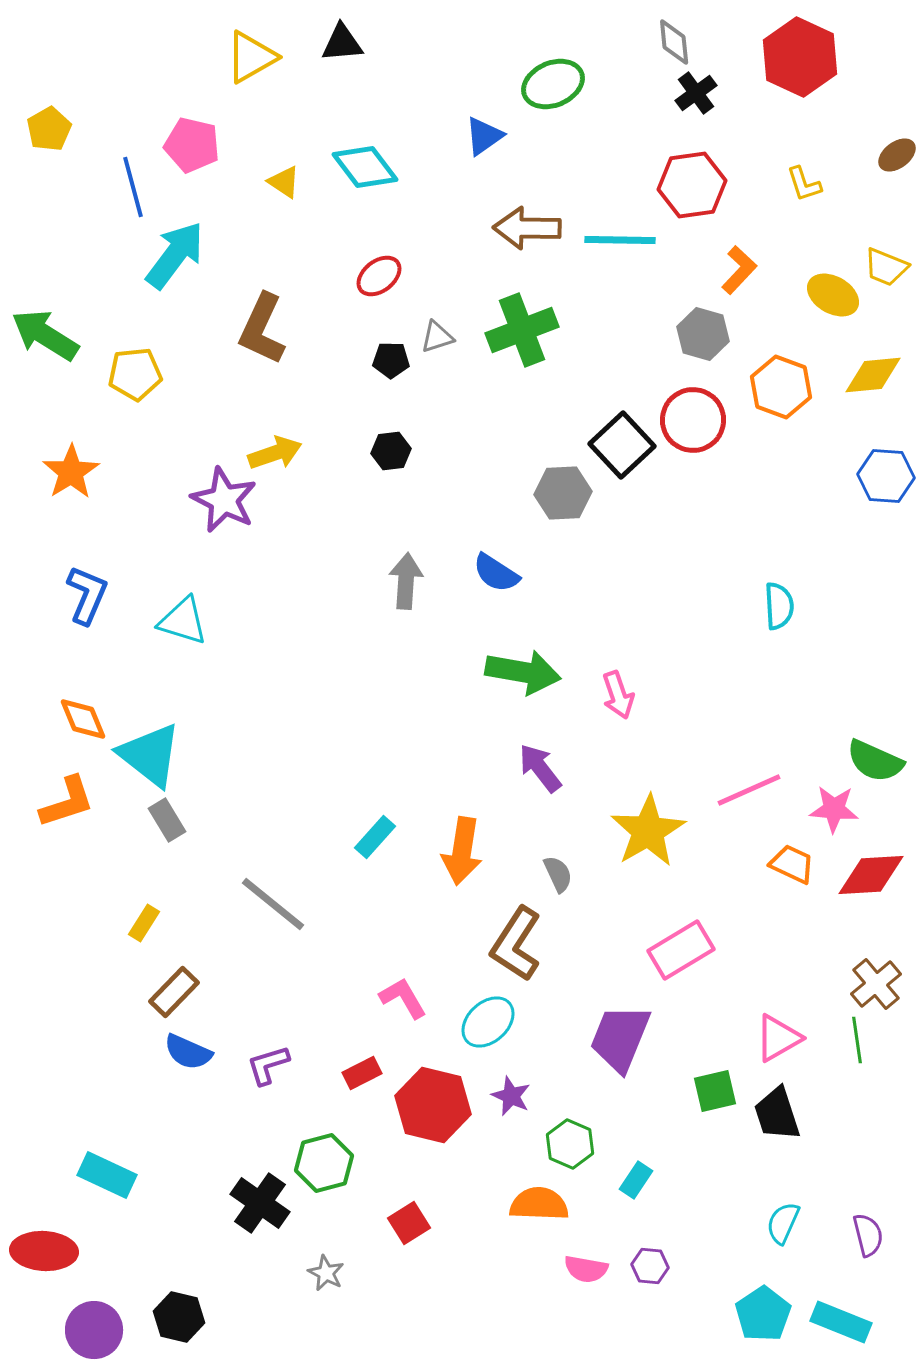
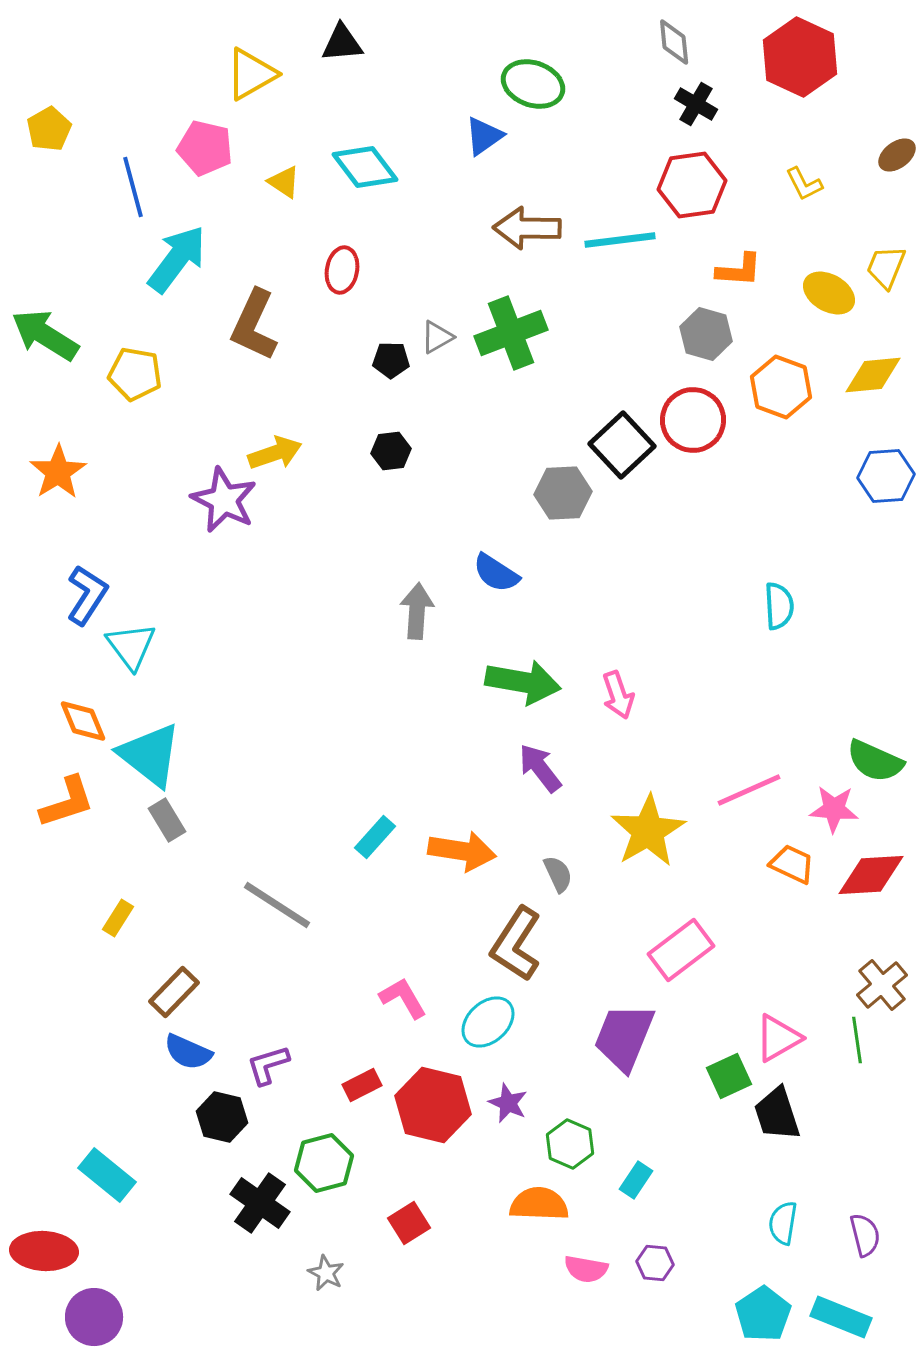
yellow triangle at (251, 57): moved 17 px down
green ellipse at (553, 84): moved 20 px left; rotated 42 degrees clockwise
black cross at (696, 93): moved 11 px down; rotated 24 degrees counterclockwise
pink pentagon at (192, 145): moved 13 px right, 3 px down
yellow L-shape at (804, 184): rotated 9 degrees counterclockwise
cyan line at (620, 240): rotated 8 degrees counterclockwise
cyan arrow at (175, 255): moved 2 px right, 4 px down
yellow trapezoid at (886, 267): rotated 90 degrees clockwise
orange L-shape at (739, 270): rotated 51 degrees clockwise
red ellipse at (379, 276): moved 37 px left, 6 px up; rotated 42 degrees counterclockwise
yellow ellipse at (833, 295): moved 4 px left, 2 px up
brown L-shape at (262, 329): moved 8 px left, 4 px up
green cross at (522, 330): moved 11 px left, 3 px down
gray hexagon at (703, 334): moved 3 px right
gray triangle at (437, 337): rotated 12 degrees counterclockwise
yellow pentagon at (135, 374): rotated 16 degrees clockwise
orange star at (71, 472): moved 13 px left
blue hexagon at (886, 476): rotated 8 degrees counterclockwise
gray arrow at (406, 581): moved 11 px right, 30 px down
blue L-shape at (87, 595): rotated 10 degrees clockwise
cyan triangle at (183, 621): moved 52 px left, 25 px down; rotated 36 degrees clockwise
green arrow at (523, 672): moved 10 px down
orange diamond at (83, 719): moved 2 px down
orange arrow at (462, 851): rotated 90 degrees counterclockwise
gray line at (273, 904): moved 4 px right, 1 px down; rotated 6 degrees counterclockwise
yellow rectangle at (144, 923): moved 26 px left, 5 px up
pink rectangle at (681, 950): rotated 6 degrees counterclockwise
brown cross at (876, 984): moved 6 px right, 1 px down
purple trapezoid at (620, 1038): moved 4 px right, 1 px up
red rectangle at (362, 1073): moved 12 px down
green square at (715, 1091): moved 14 px right, 15 px up; rotated 12 degrees counterclockwise
purple star at (511, 1096): moved 3 px left, 7 px down
cyan rectangle at (107, 1175): rotated 14 degrees clockwise
cyan semicircle at (783, 1223): rotated 15 degrees counterclockwise
purple semicircle at (868, 1235): moved 3 px left
purple hexagon at (650, 1266): moved 5 px right, 3 px up
black hexagon at (179, 1317): moved 43 px right, 200 px up
cyan rectangle at (841, 1322): moved 5 px up
purple circle at (94, 1330): moved 13 px up
